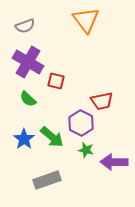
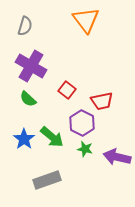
gray semicircle: rotated 54 degrees counterclockwise
purple cross: moved 3 px right, 4 px down
red square: moved 11 px right, 9 px down; rotated 24 degrees clockwise
purple hexagon: moved 1 px right
green star: moved 1 px left, 1 px up
purple arrow: moved 3 px right, 5 px up; rotated 12 degrees clockwise
